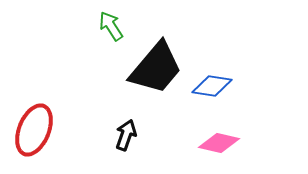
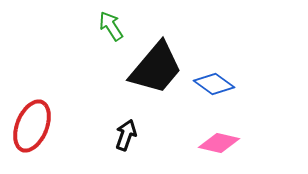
blue diamond: moved 2 px right, 2 px up; rotated 27 degrees clockwise
red ellipse: moved 2 px left, 4 px up
